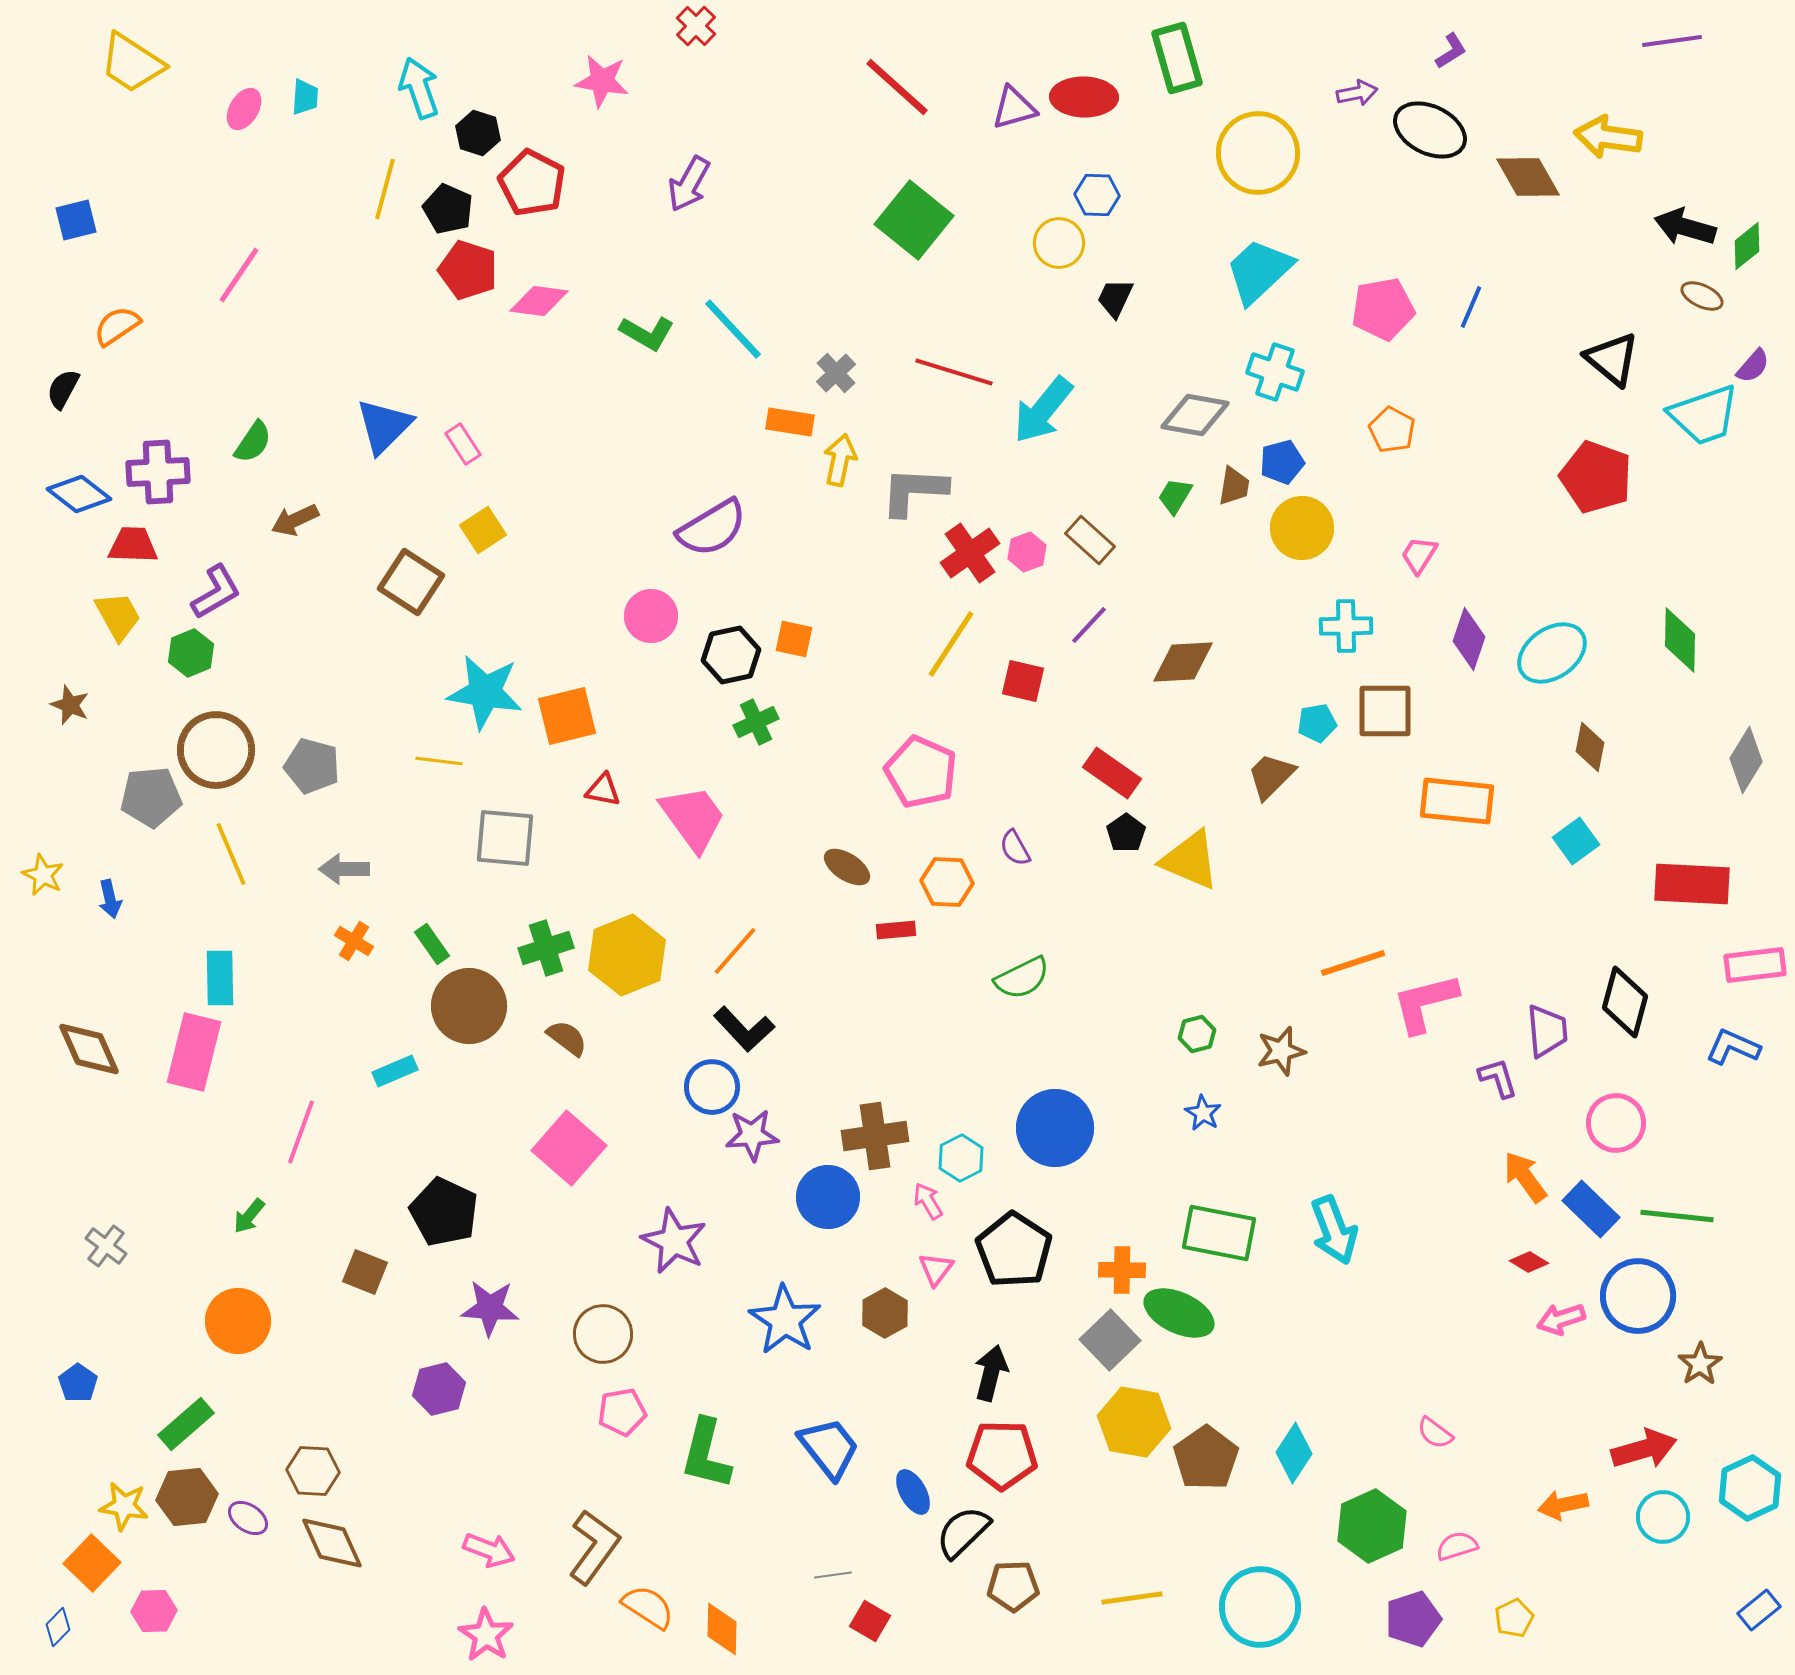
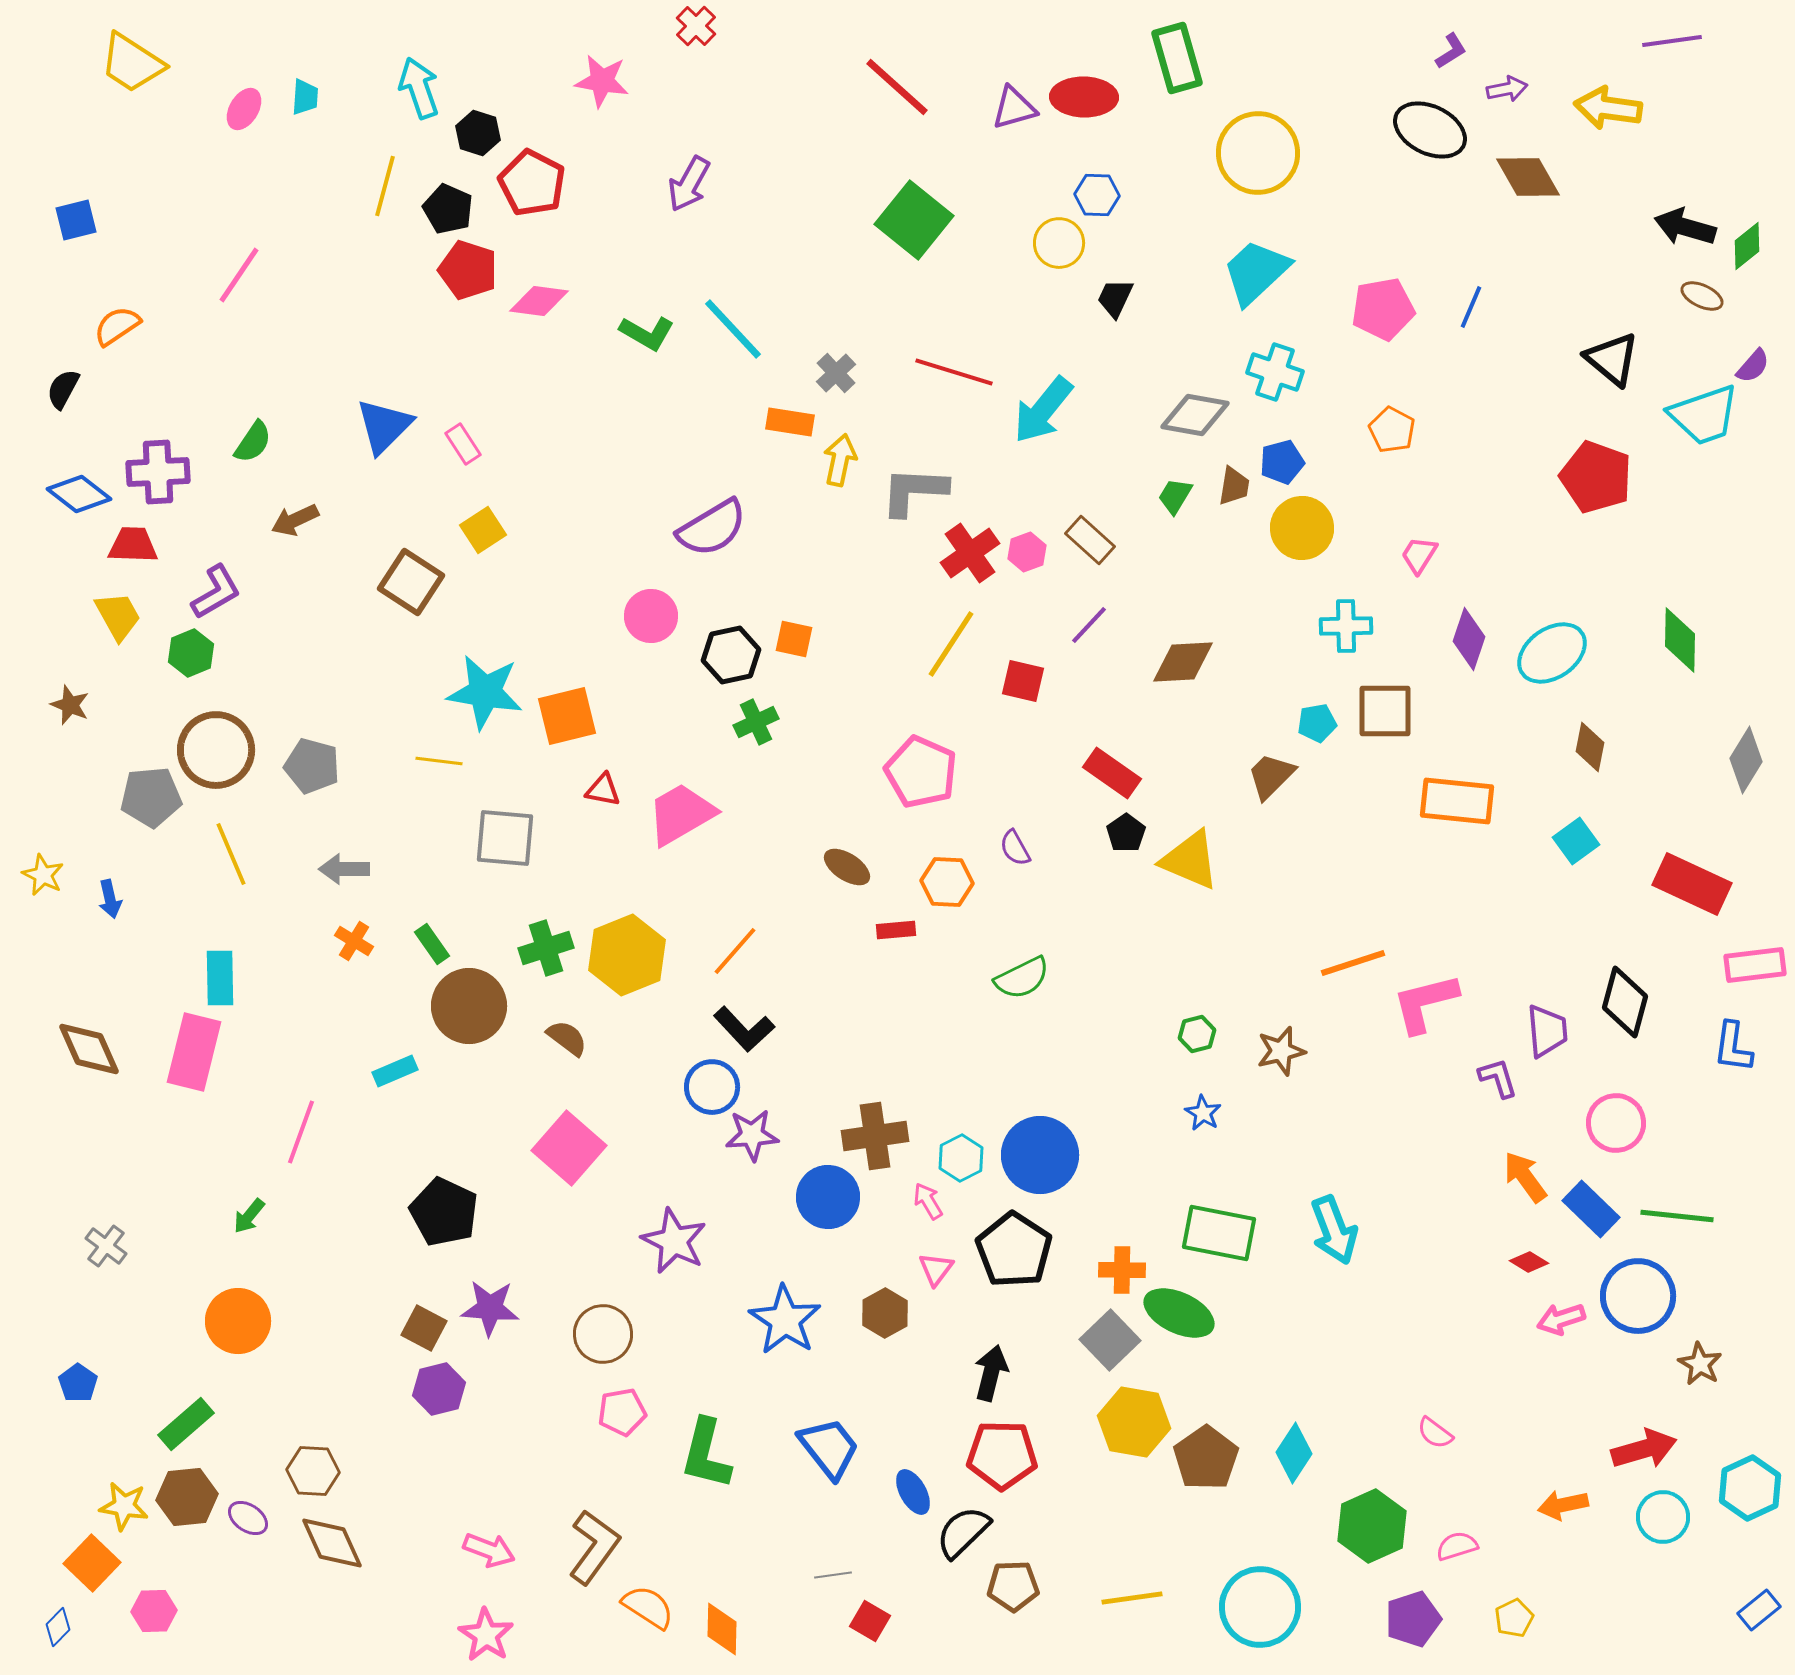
purple arrow at (1357, 93): moved 150 px right, 4 px up
yellow arrow at (1608, 137): moved 29 px up
yellow line at (385, 189): moved 3 px up
cyan trapezoid at (1259, 271): moved 3 px left, 1 px down
pink trapezoid at (693, 818): moved 12 px left, 4 px up; rotated 84 degrees counterclockwise
red rectangle at (1692, 884): rotated 22 degrees clockwise
blue L-shape at (1733, 1047): rotated 106 degrees counterclockwise
blue circle at (1055, 1128): moved 15 px left, 27 px down
brown square at (365, 1272): moved 59 px right, 56 px down; rotated 6 degrees clockwise
brown star at (1700, 1364): rotated 9 degrees counterclockwise
